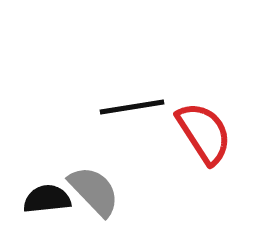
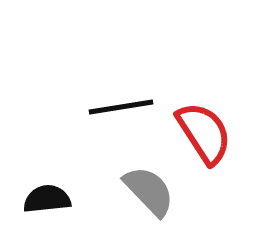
black line: moved 11 px left
gray semicircle: moved 55 px right
